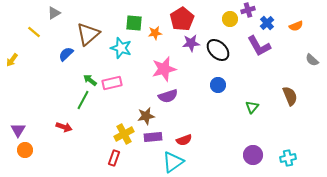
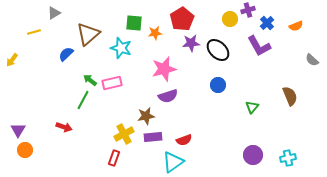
yellow line: rotated 56 degrees counterclockwise
